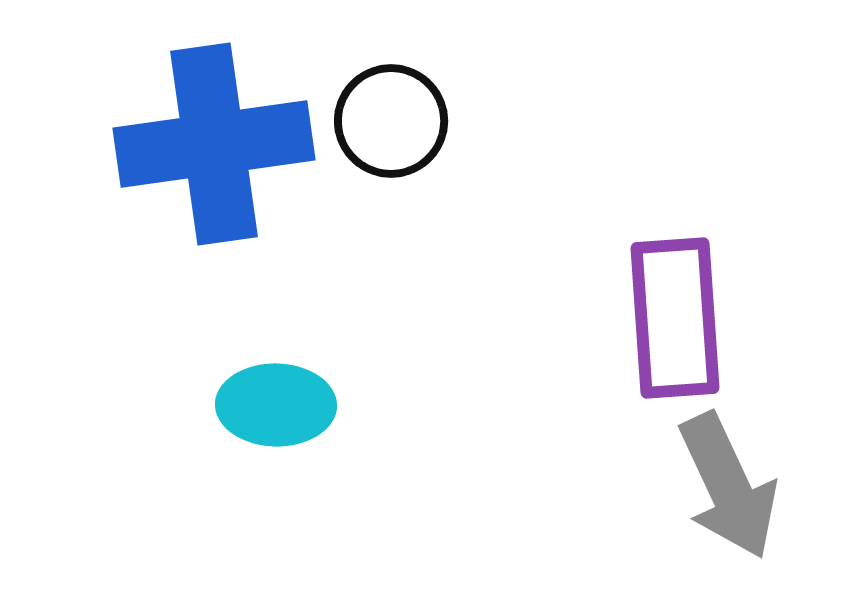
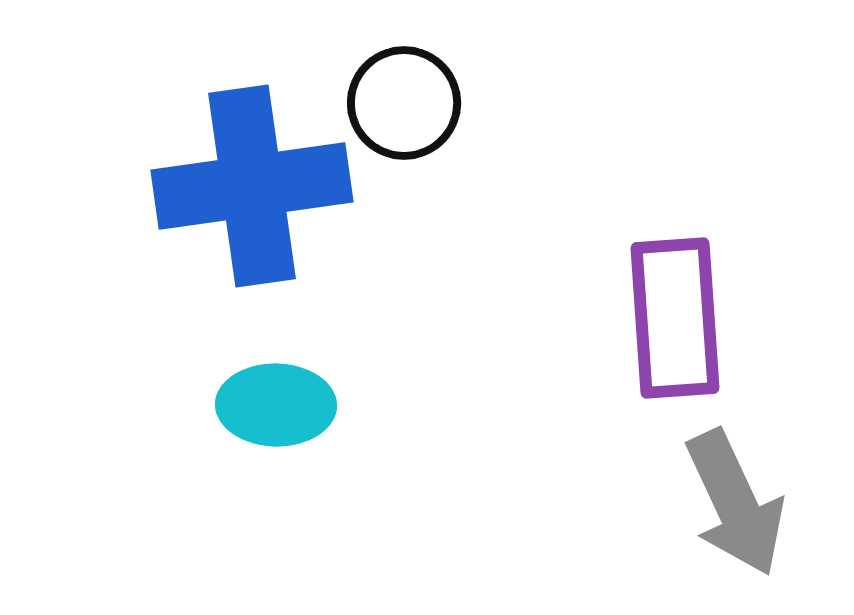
black circle: moved 13 px right, 18 px up
blue cross: moved 38 px right, 42 px down
gray arrow: moved 7 px right, 17 px down
